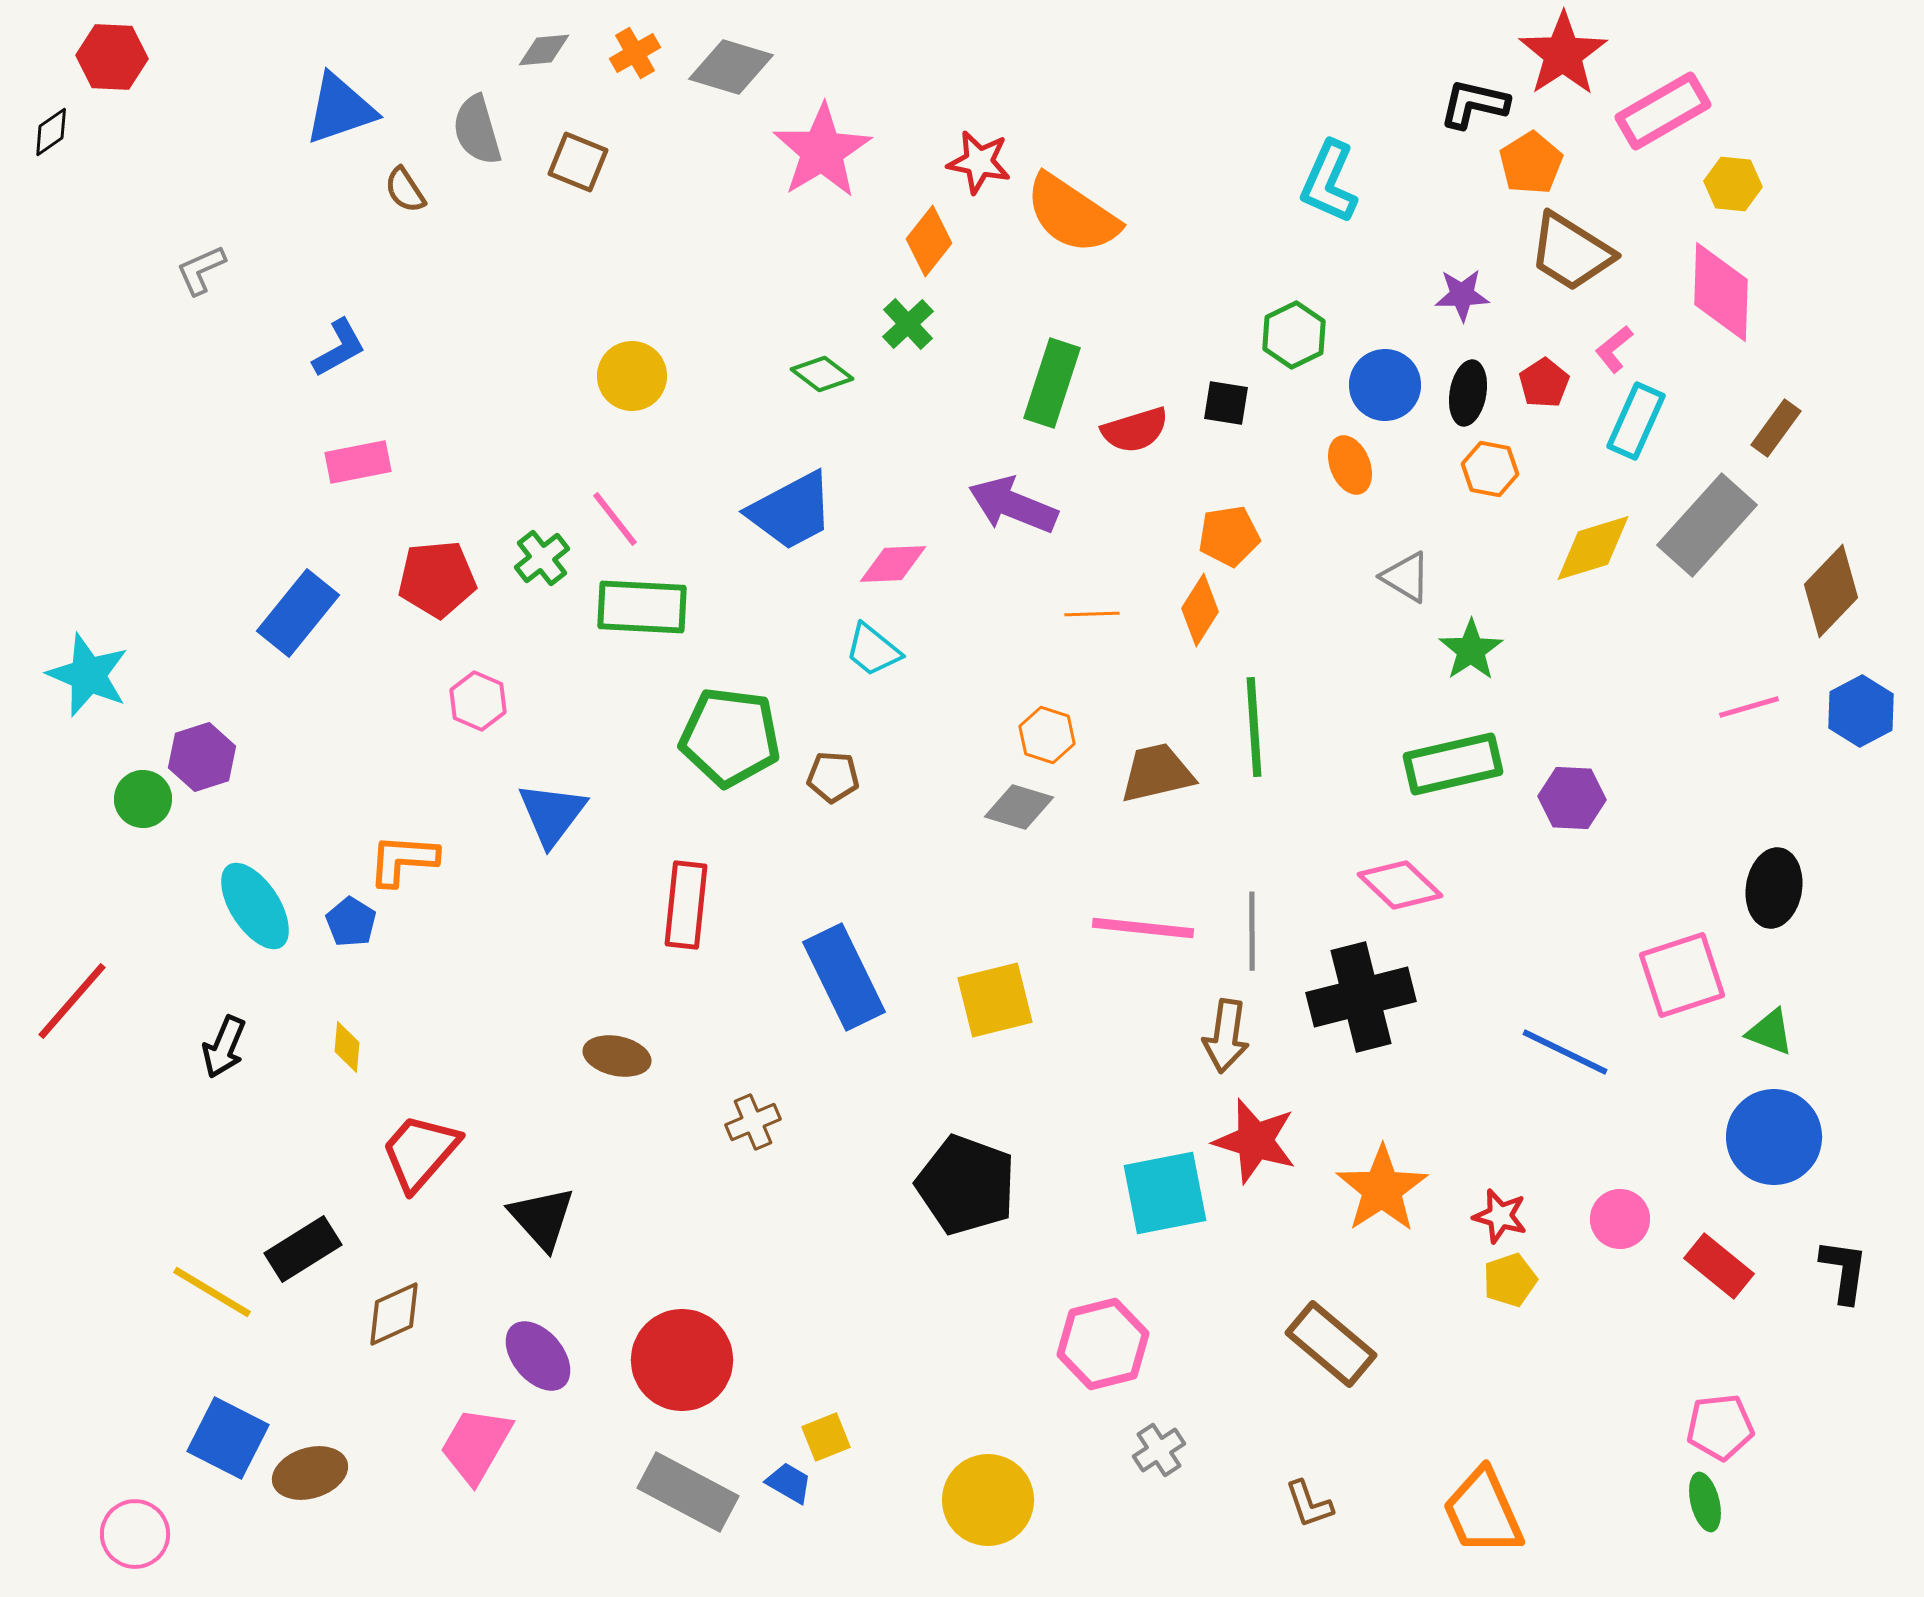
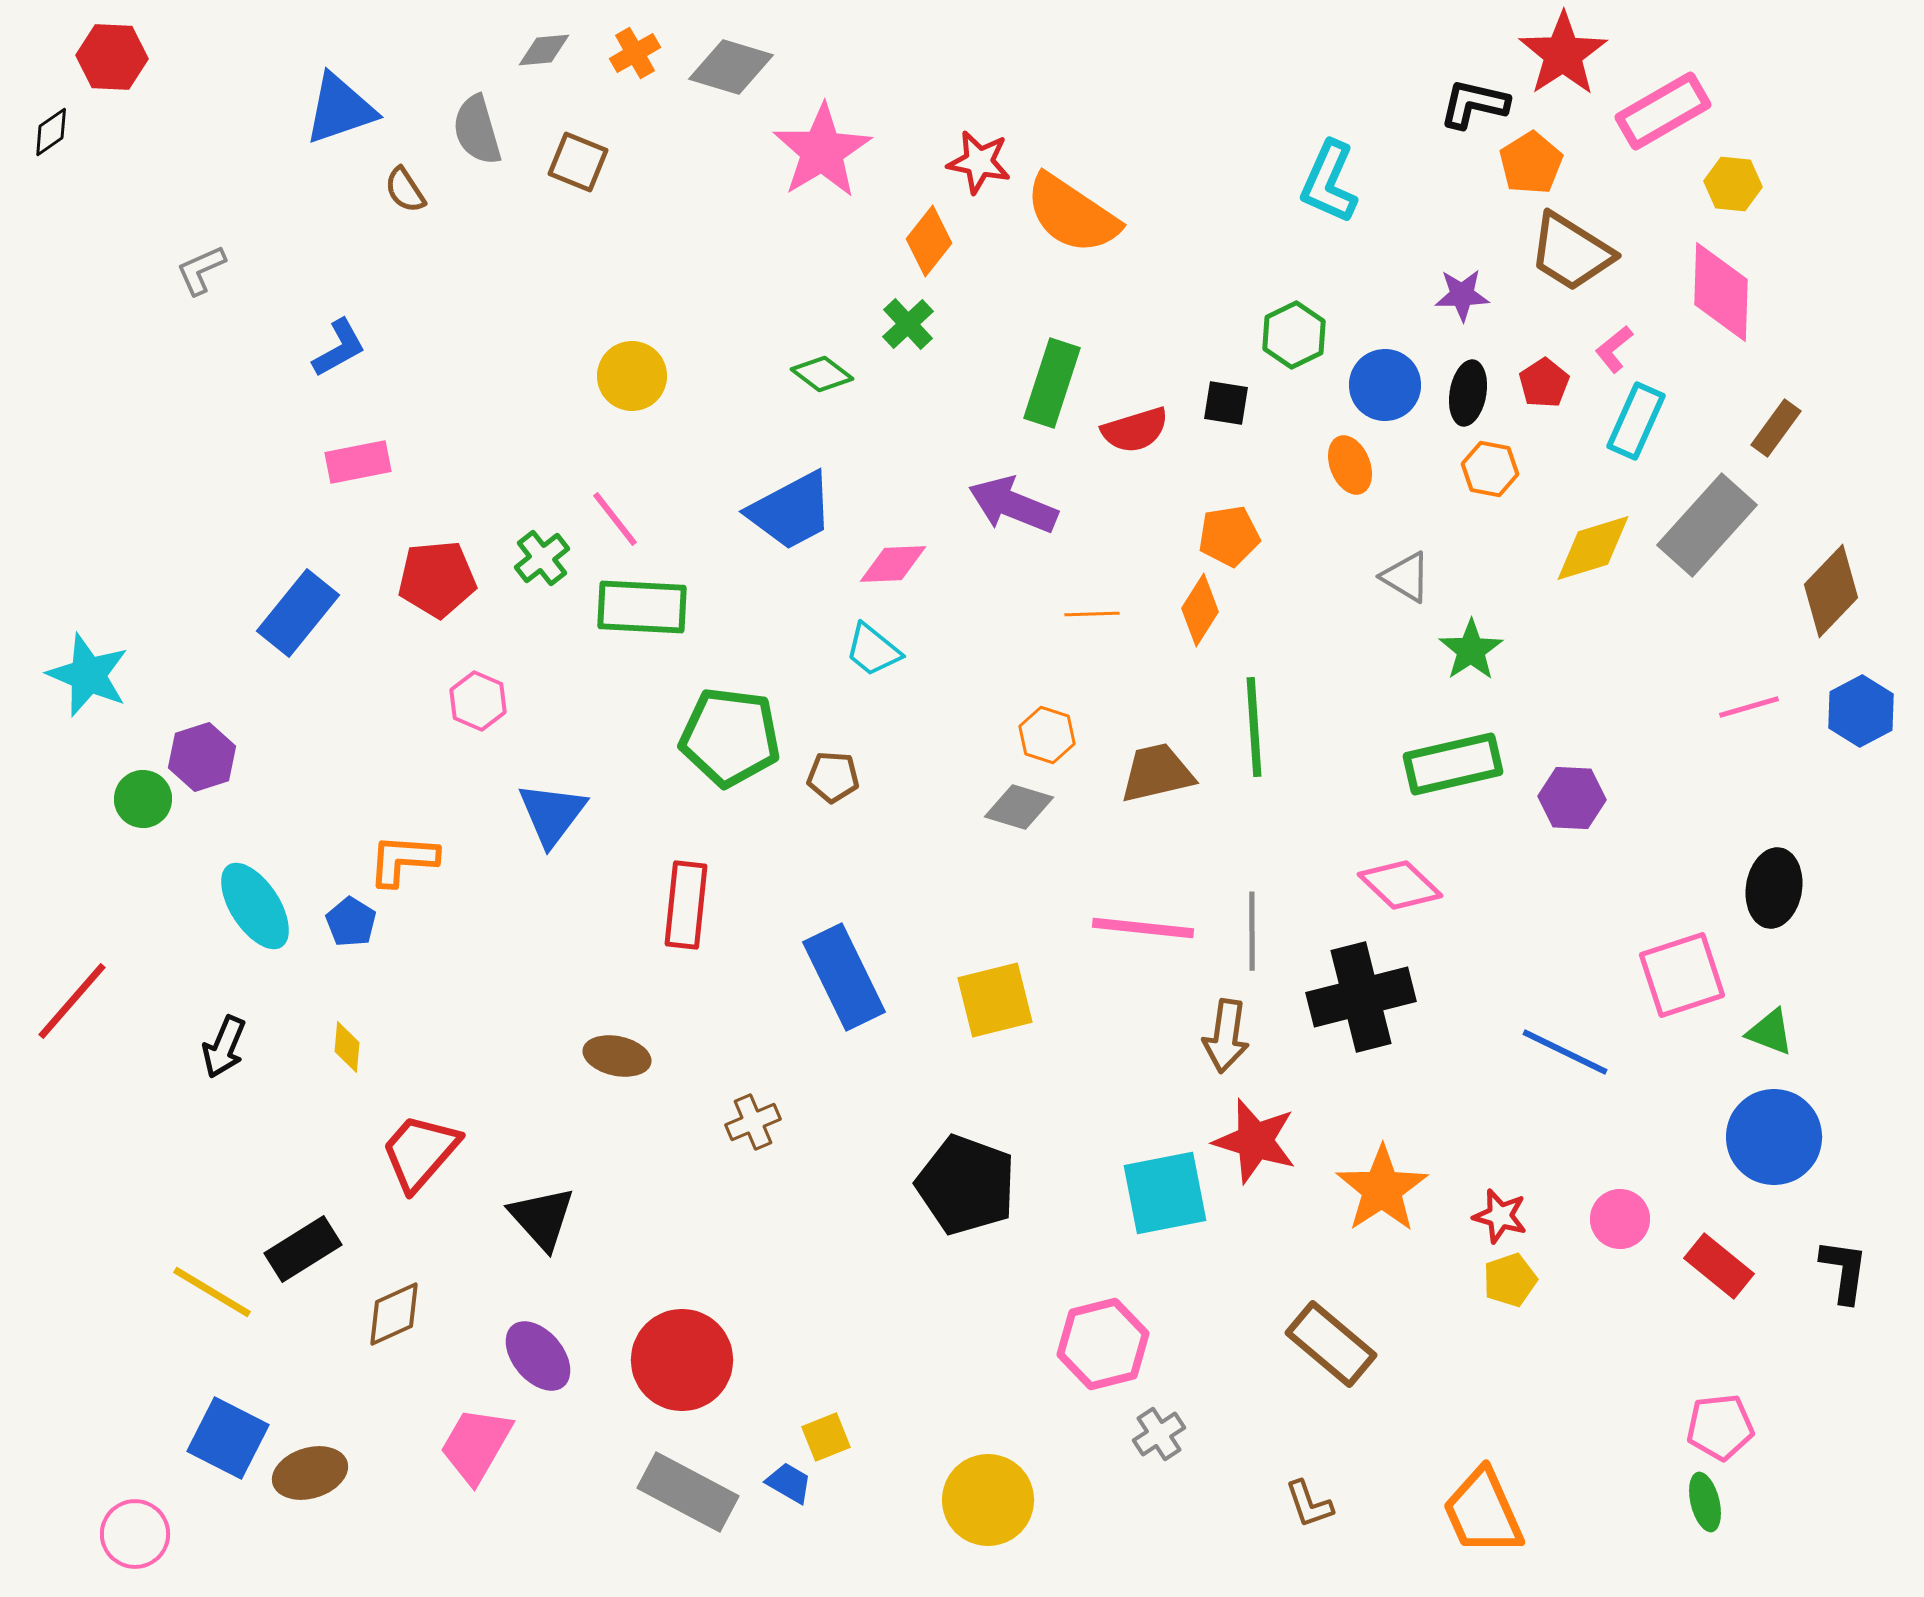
gray cross at (1159, 1450): moved 16 px up
